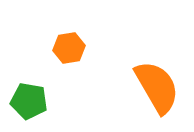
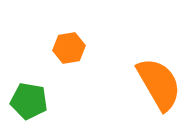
orange semicircle: moved 2 px right, 3 px up
